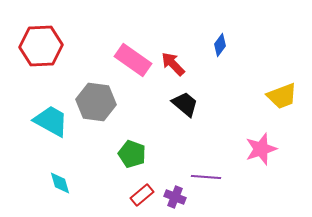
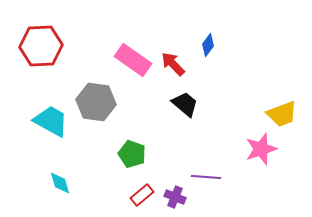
blue diamond: moved 12 px left
yellow trapezoid: moved 18 px down
